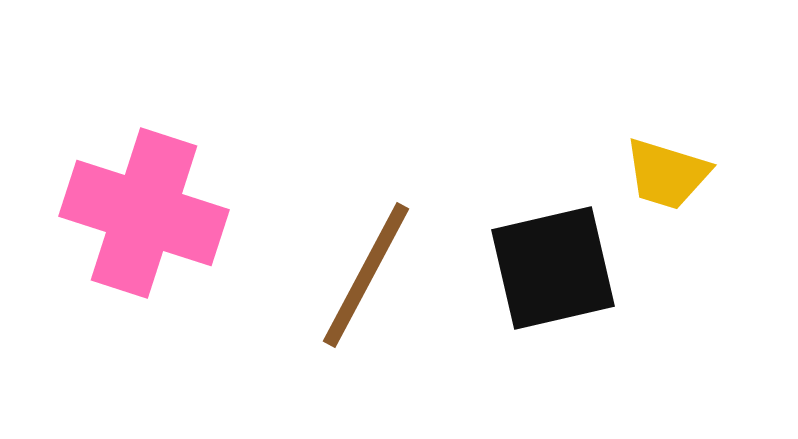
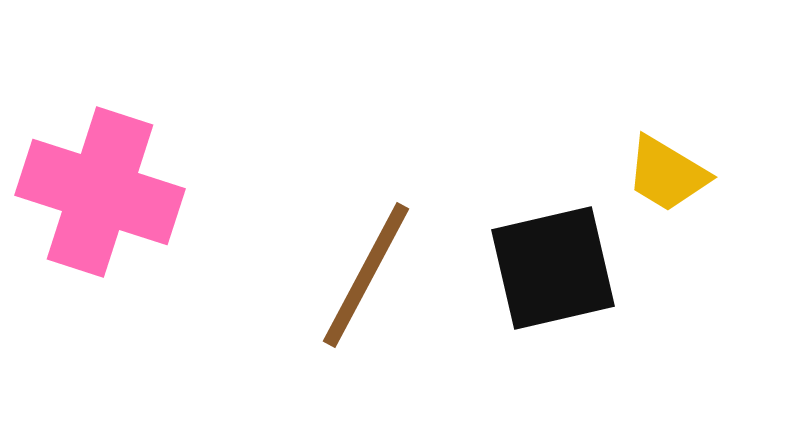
yellow trapezoid: rotated 14 degrees clockwise
pink cross: moved 44 px left, 21 px up
